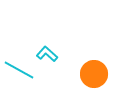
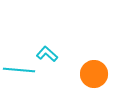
cyan line: rotated 24 degrees counterclockwise
